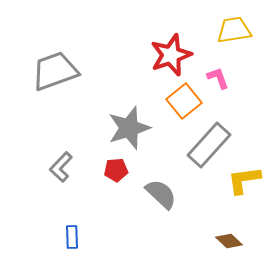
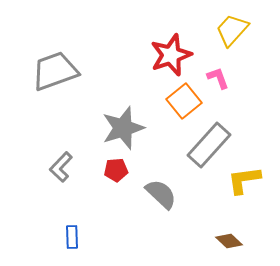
yellow trapezoid: moved 2 px left; rotated 39 degrees counterclockwise
gray star: moved 6 px left
